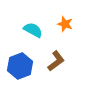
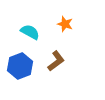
cyan semicircle: moved 3 px left, 2 px down
